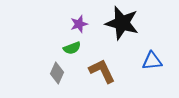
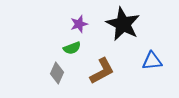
black star: moved 1 px right, 1 px down; rotated 12 degrees clockwise
brown L-shape: rotated 88 degrees clockwise
